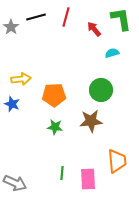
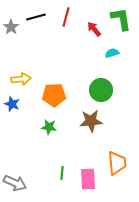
green star: moved 6 px left
orange trapezoid: moved 2 px down
